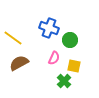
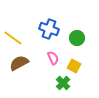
blue cross: moved 1 px down
green circle: moved 7 px right, 2 px up
pink semicircle: moved 1 px left; rotated 48 degrees counterclockwise
yellow square: rotated 16 degrees clockwise
green cross: moved 1 px left, 2 px down
